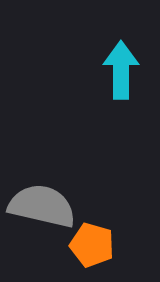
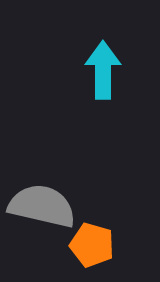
cyan arrow: moved 18 px left
